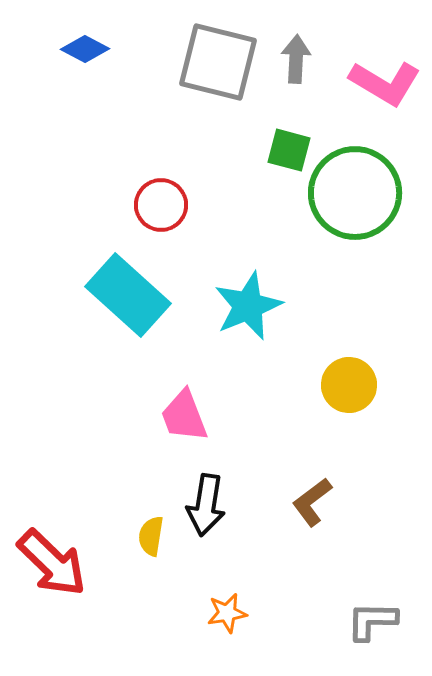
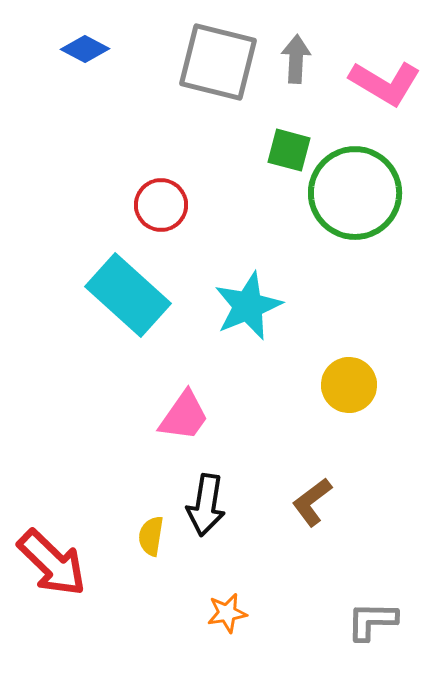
pink trapezoid: rotated 124 degrees counterclockwise
